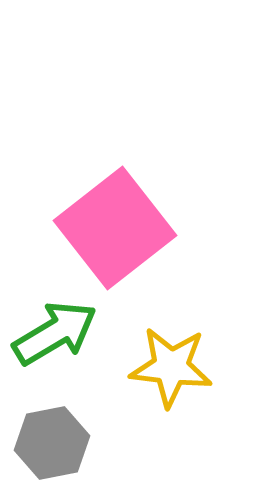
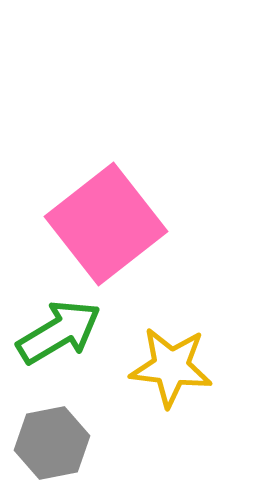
pink square: moved 9 px left, 4 px up
green arrow: moved 4 px right, 1 px up
